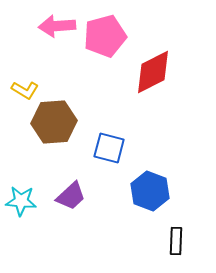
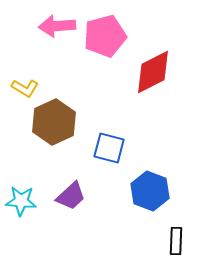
yellow L-shape: moved 2 px up
brown hexagon: rotated 21 degrees counterclockwise
